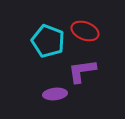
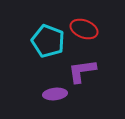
red ellipse: moved 1 px left, 2 px up
